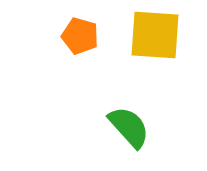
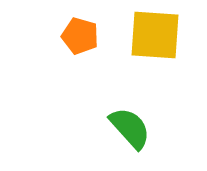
green semicircle: moved 1 px right, 1 px down
